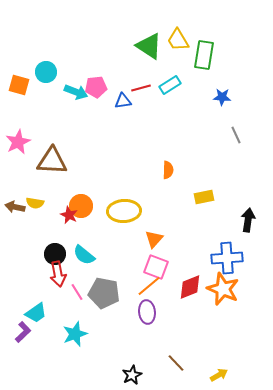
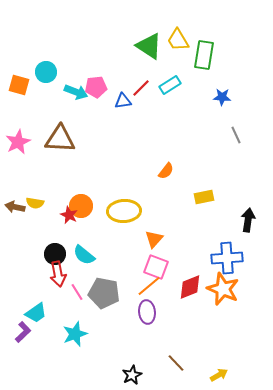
red line: rotated 30 degrees counterclockwise
brown triangle: moved 8 px right, 22 px up
orange semicircle: moved 2 px left, 1 px down; rotated 36 degrees clockwise
